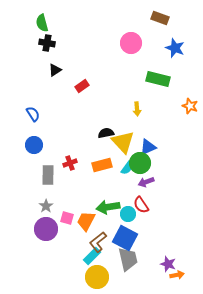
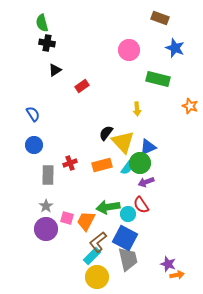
pink circle: moved 2 px left, 7 px down
black semicircle: rotated 42 degrees counterclockwise
